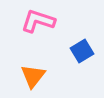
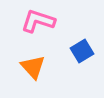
orange triangle: moved 9 px up; rotated 20 degrees counterclockwise
